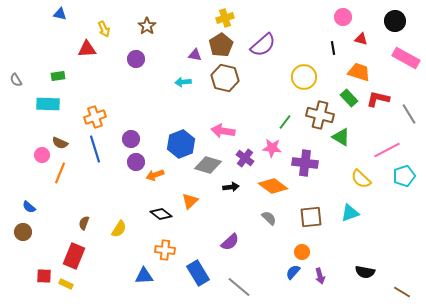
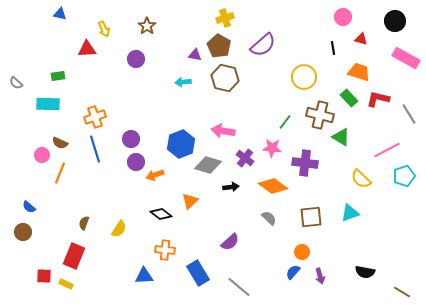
brown pentagon at (221, 45): moved 2 px left, 1 px down; rotated 10 degrees counterclockwise
gray semicircle at (16, 80): moved 3 px down; rotated 16 degrees counterclockwise
